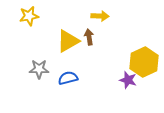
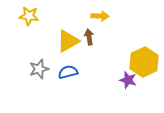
yellow star: rotated 18 degrees clockwise
gray star: rotated 18 degrees counterclockwise
blue semicircle: moved 6 px up
